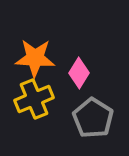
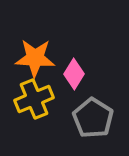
pink diamond: moved 5 px left, 1 px down
